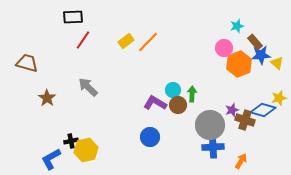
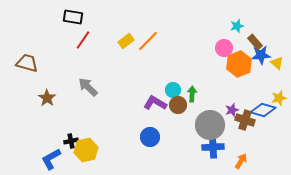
black rectangle: rotated 12 degrees clockwise
orange line: moved 1 px up
